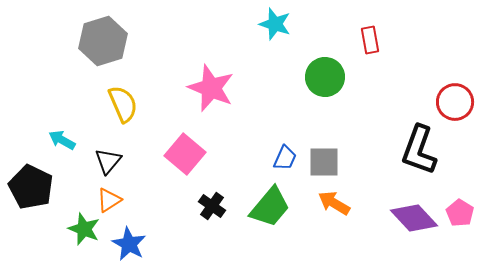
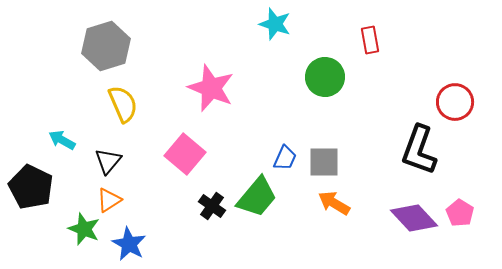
gray hexagon: moved 3 px right, 5 px down
green trapezoid: moved 13 px left, 10 px up
